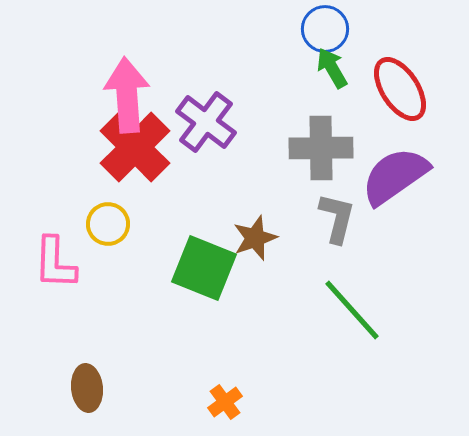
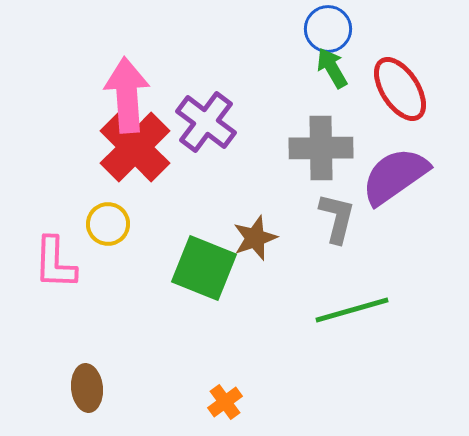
blue circle: moved 3 px right
green line: rotated 64 degrees counterclockwise
